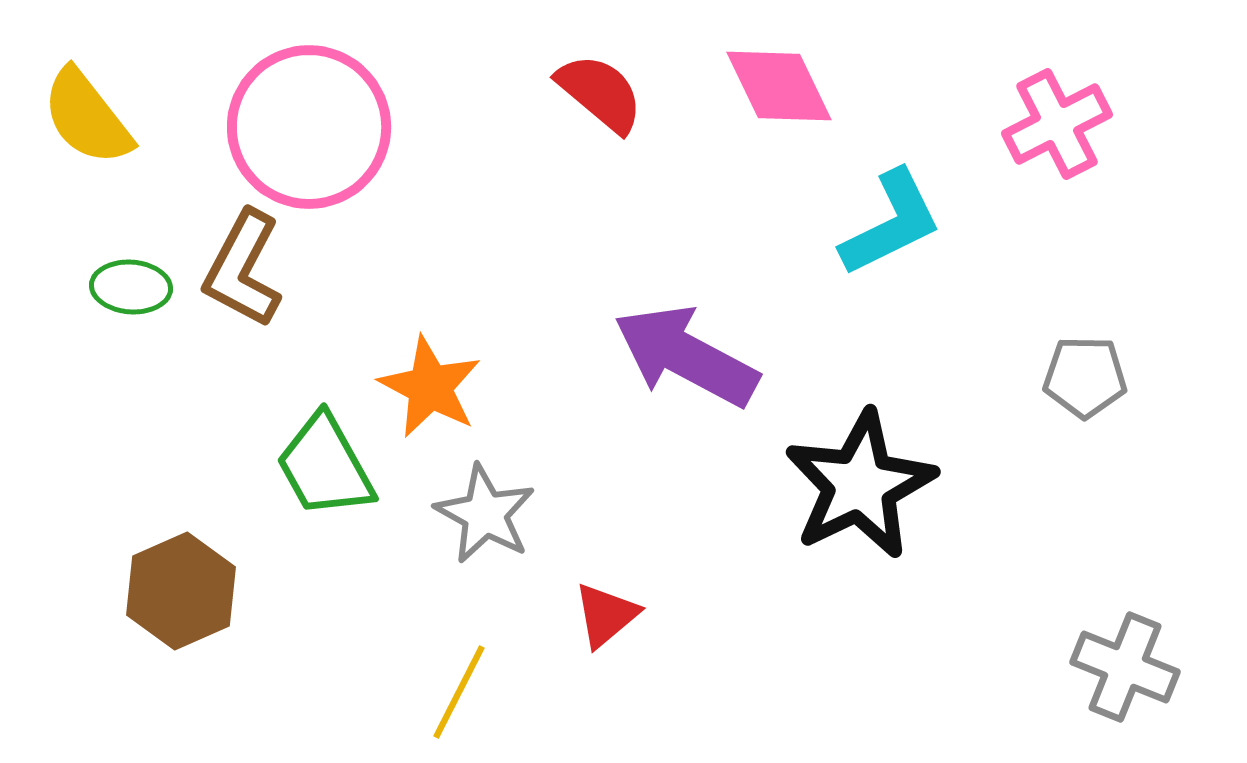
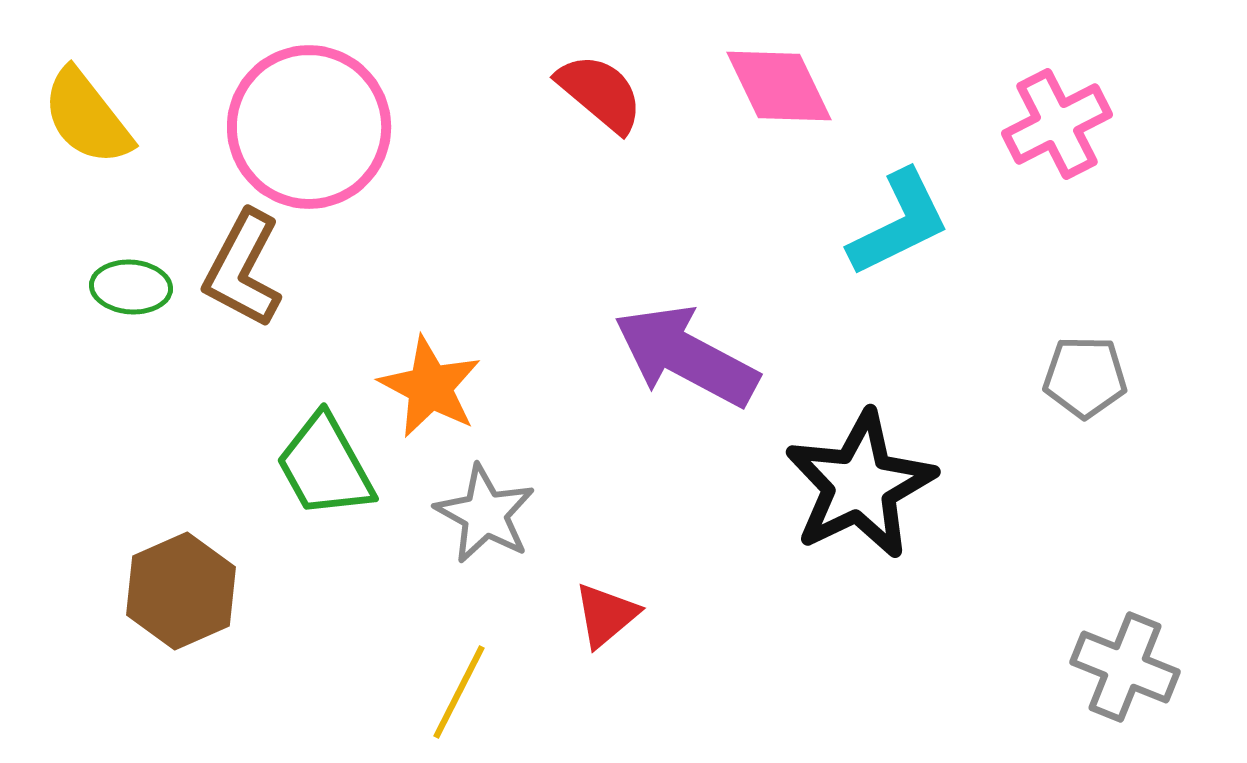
cyan L-shape: moved 8 px right
